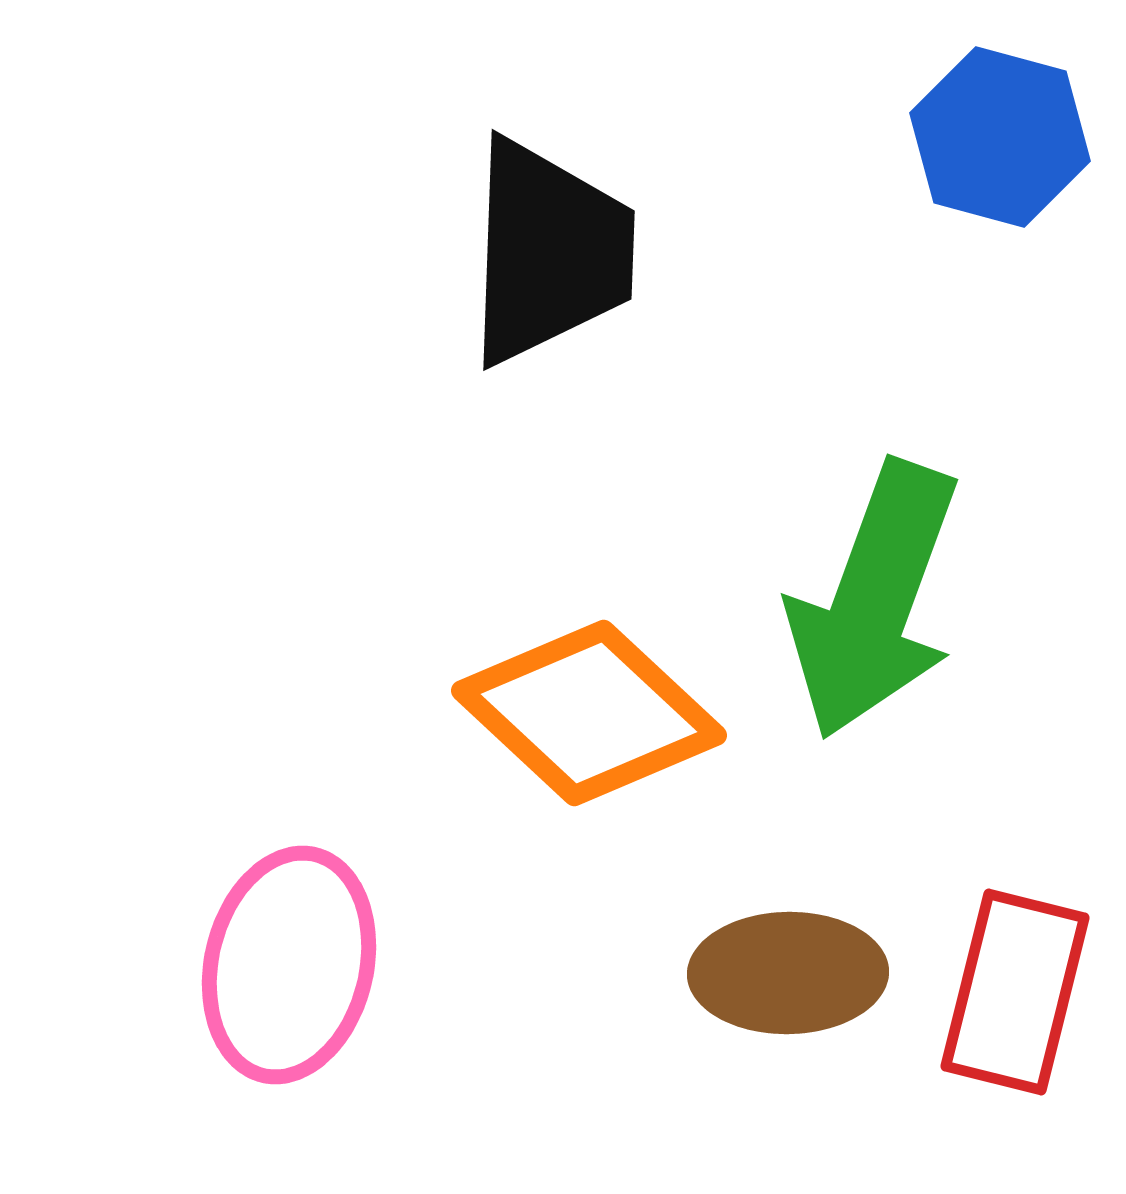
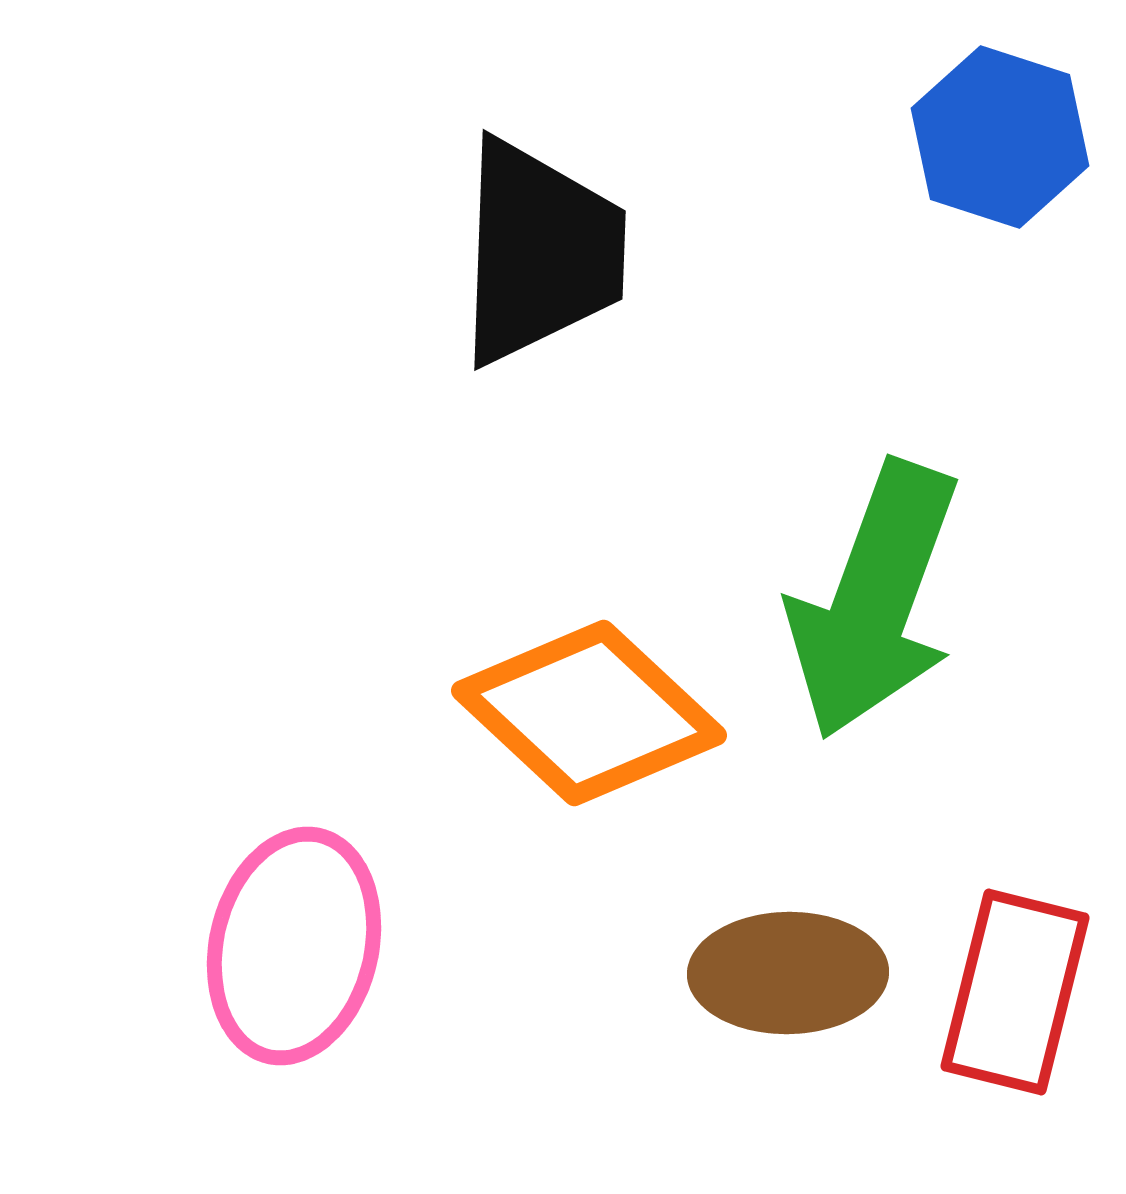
blue hexagon: rotated 3 degrees clockwise
black trapezoid: moved 9 px left
pink ellipse: moved 5 px right, 19 px up
